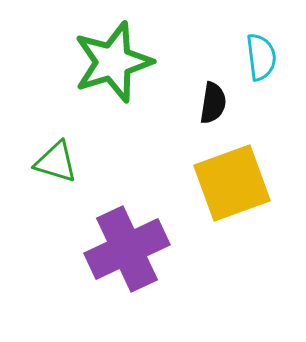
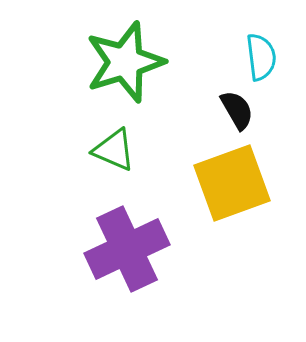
green star: moved 12 px right
black semicircle: moved 24 px right, 7 px down; rotated 39 degrees counterclockwise
green triangle: moved 58 px right, 12 px up; rotated 6 degrees clockwise
